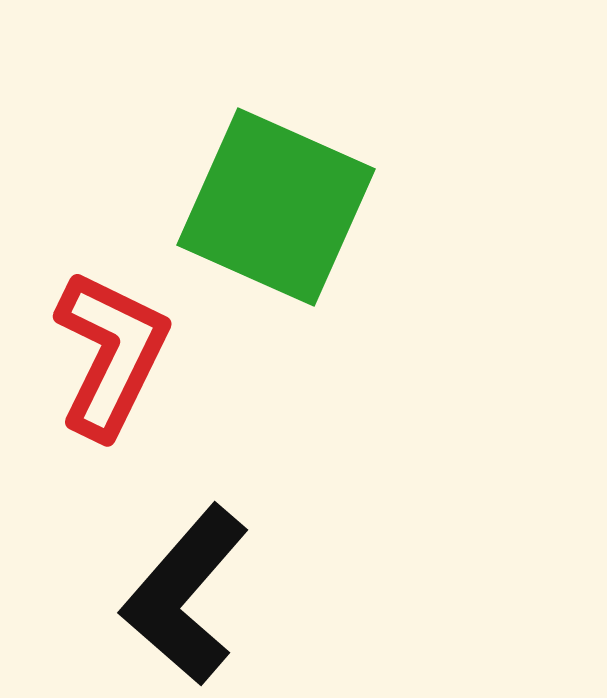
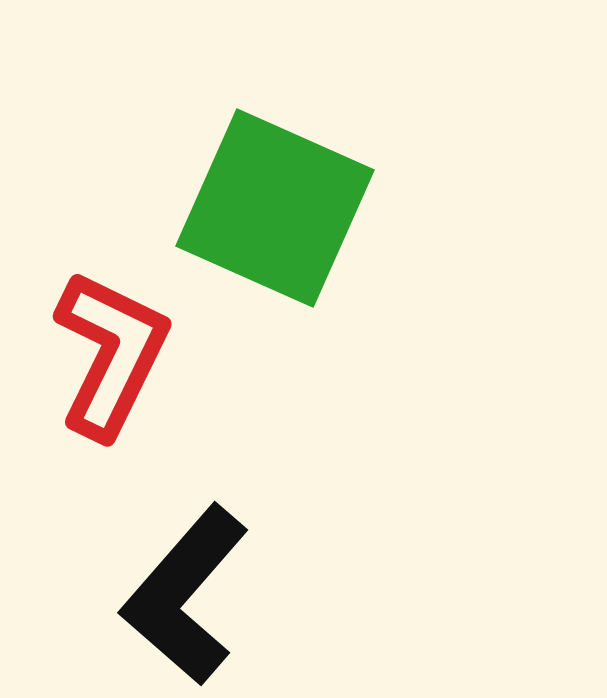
green square: moved 1 px left, 1 px down
